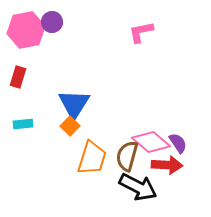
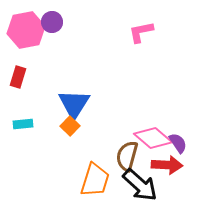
pink diamond: moved 2 px right, 4 px up
orange trapezoid: moved 3 px right, 22 px down
black arrow: moved 2 px right, 2 px up; rotated 15 degrees clockwise
